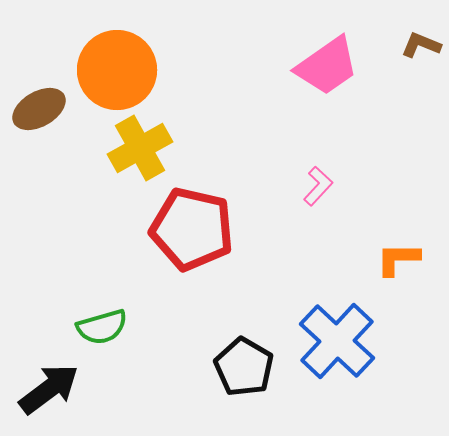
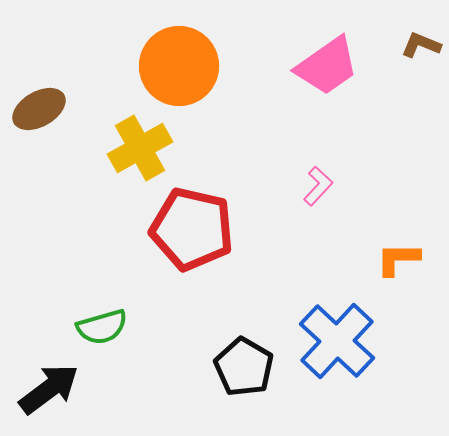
orange circle: moved 62 px right, 4 px up
